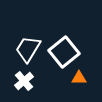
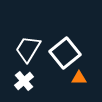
white square: moved 1 px right, 1 px down
